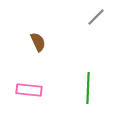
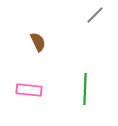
gray line: moved 1 px left, 2 px up
green line: moved 3 px left, 1 px down
